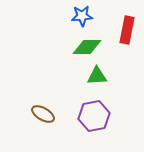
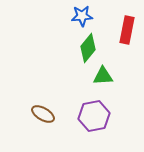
green diamond: moved 1 px right, 1 px down; rotated 52 degrees counterclockwise
green triangle: moved 6 px right
